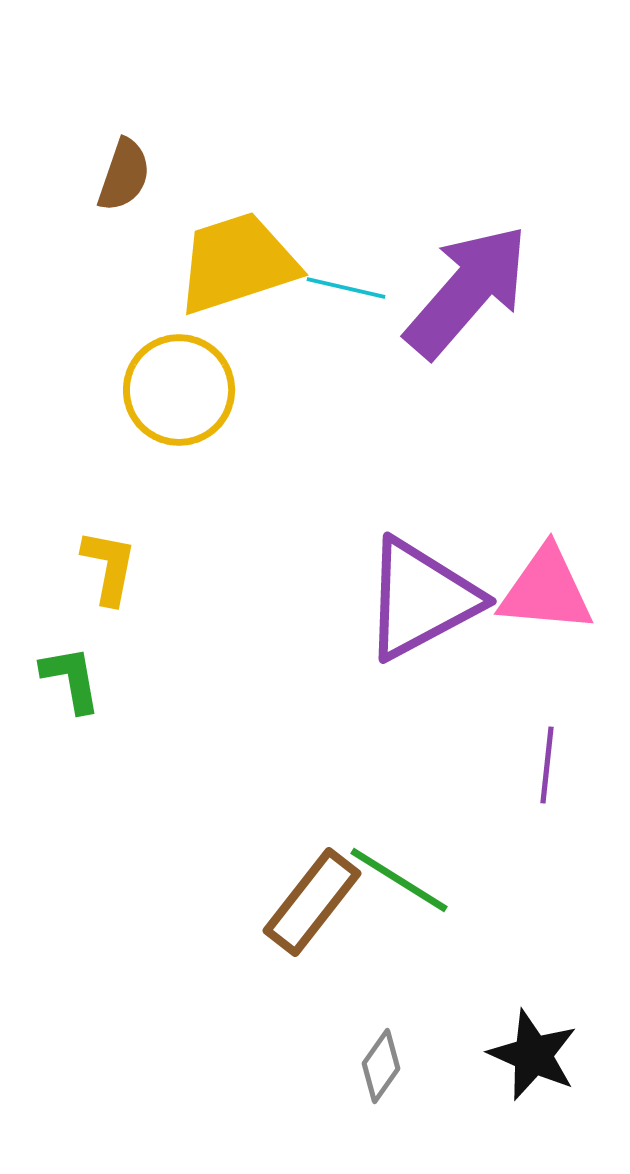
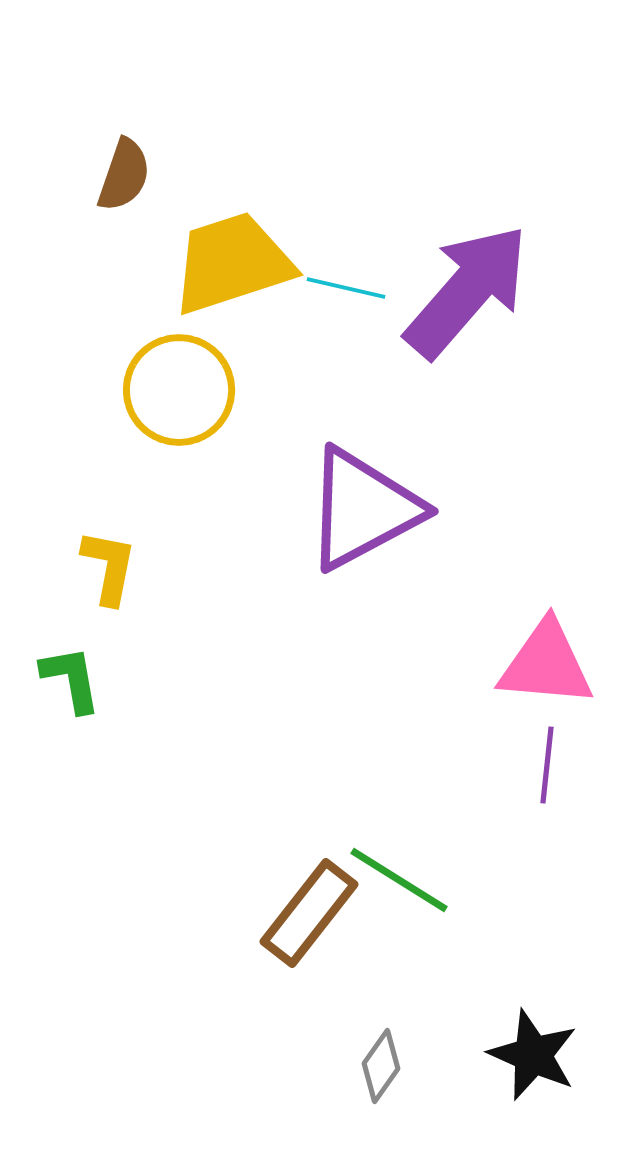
yellow trapezoid: moved 5 px left
pink triangle: moved 74 px down
purple triangle: moved 58 px left, 90 px up
brown rectangle: moved 3 px left, 11 px down
